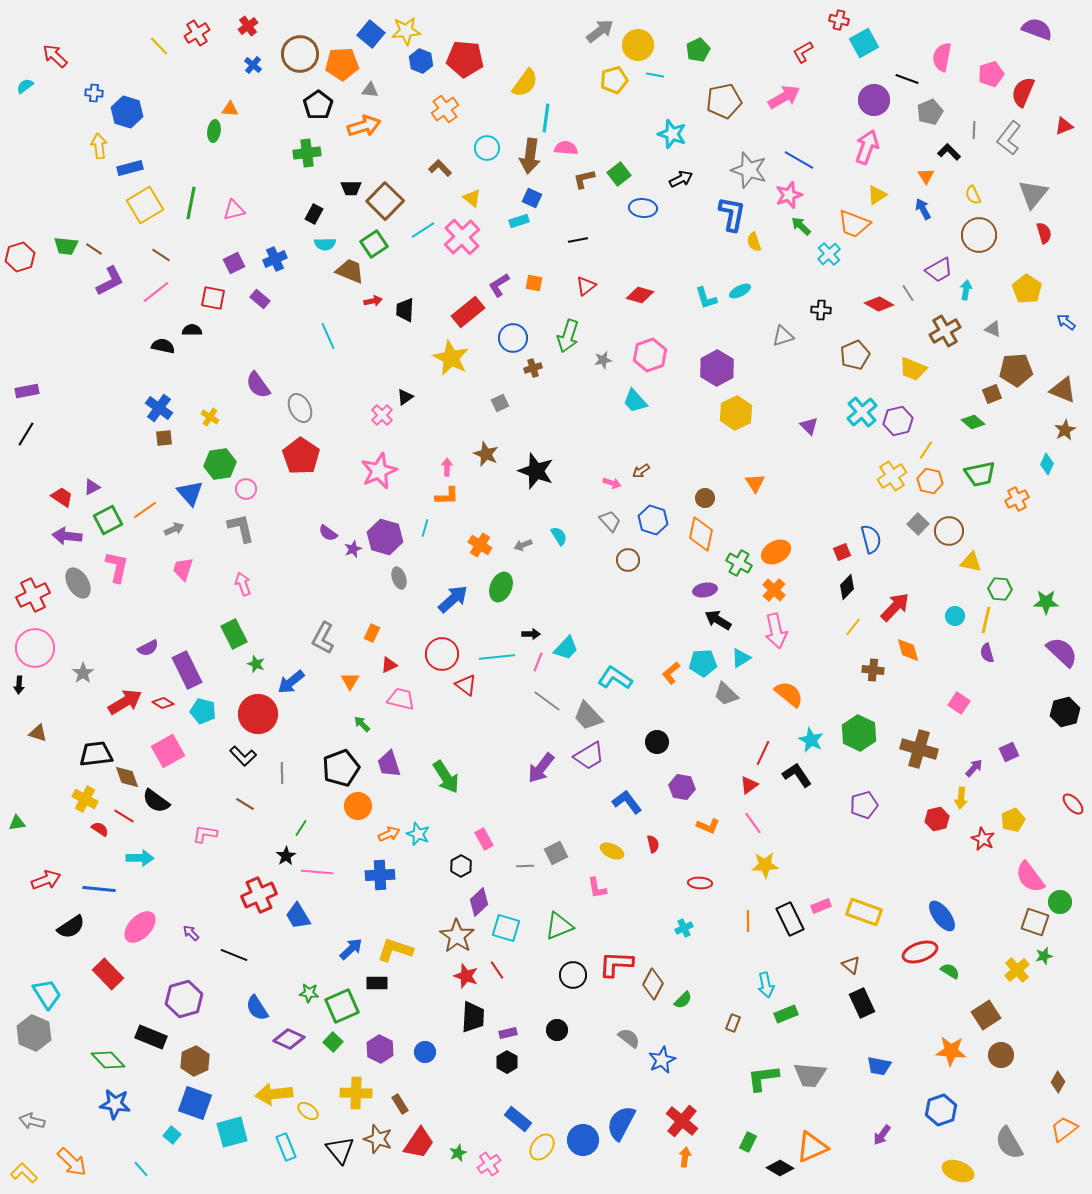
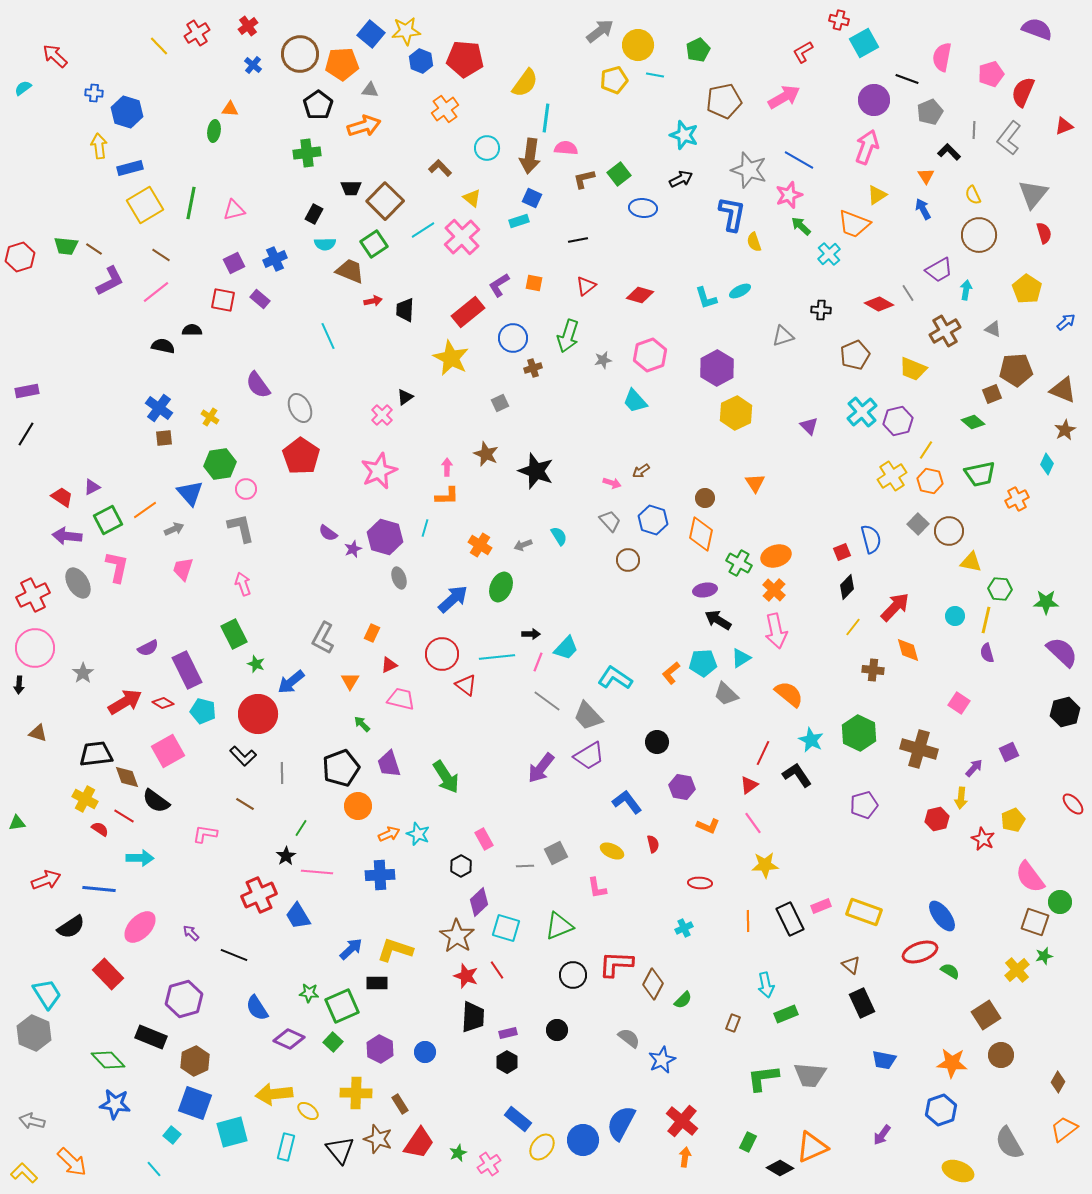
cyan semicircle at (25, 86): moved 2 px left, 2 px down
cyan star at (672, 134): moved 12 px right, 1 px down
red square at (213, 298): moved 10 px right, 2 px down
blue arrow at (1066, 322): rotated 102 degrees clockwise
orange ellipse at (776, 552): moved 4 px down; rotated 12 degrees clockwise
orange star at (951, 1051): moved 1 px right, 12 px down
blue trapezoid at (879, 1066): moved 5 px right, 6 px up
cyan rectangle at (286, 1147): rotated 36 degrees clockwise
cyan line at (141, 1169): moved 13 px right
